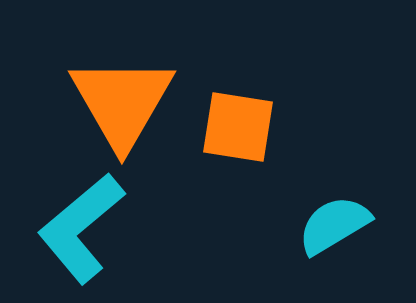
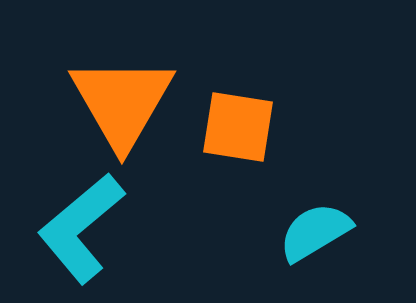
cyan semicircle: moved 19 px left, 7 px down
